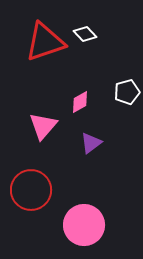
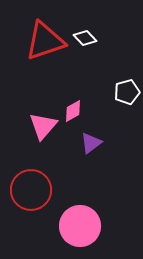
white diamond: moved 4 px down
red triangle: moved 1 px up
pink diamond: moved 7 px left, 9 px down
pink circle: moved 4 px left, 1 px down
